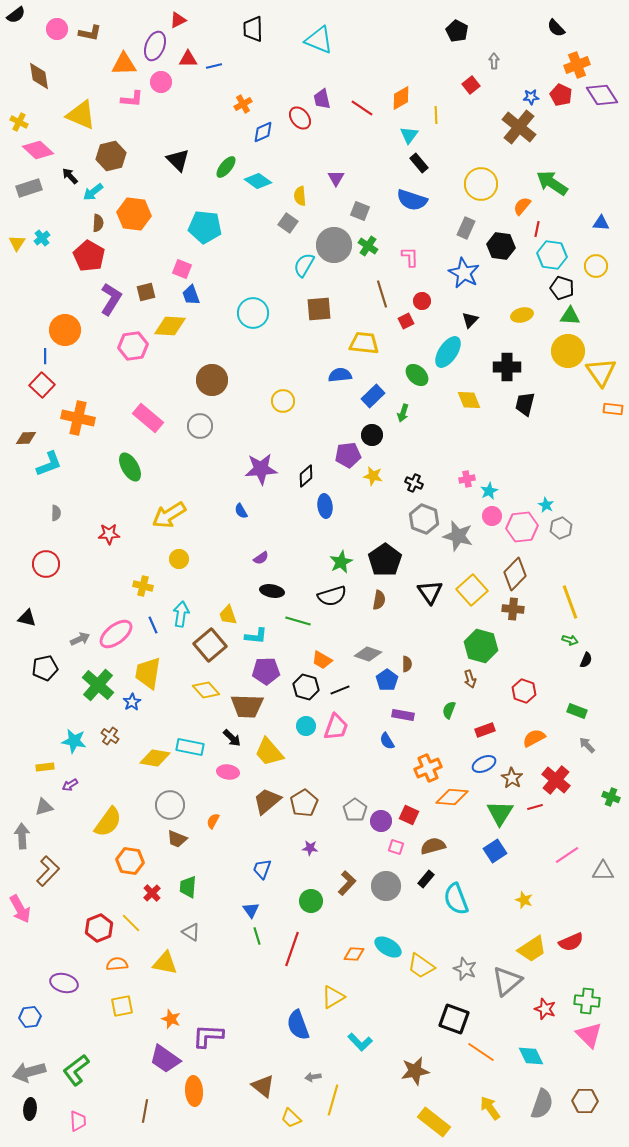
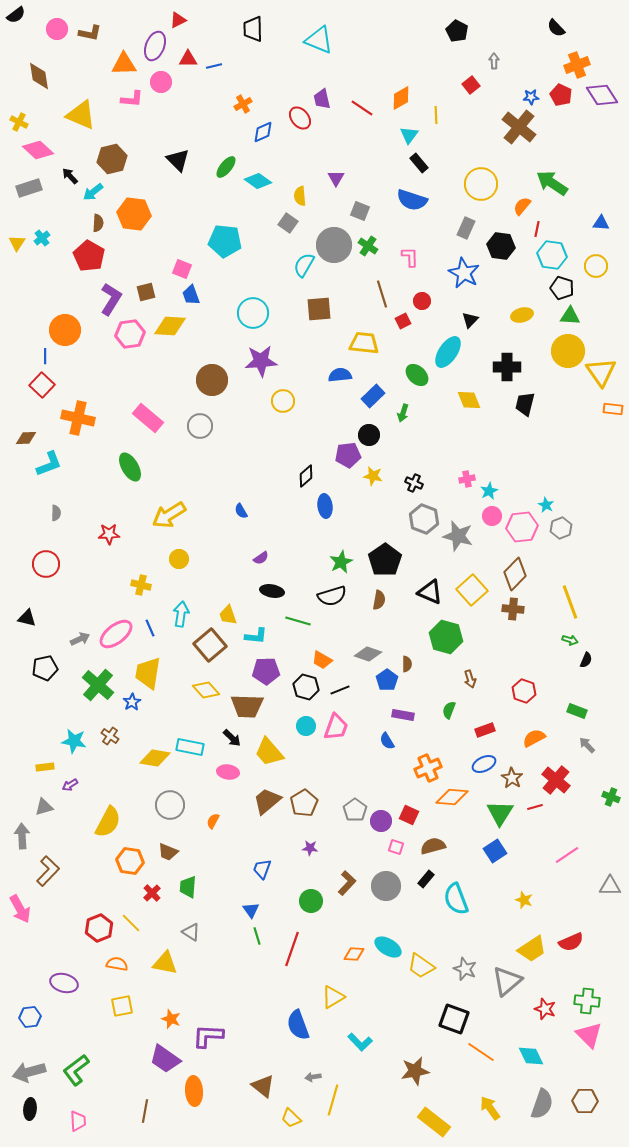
brown hexagon at (111, 156): moved 1 px right, 3 px down
cyan pentagon at (205, 227): moved 20 px right, 14 px down
red square at (406, 321): moved 3 px left
pink hexagon at (133, 346): moved 3 px left, 12 px up
black circle at (372, 435): moved 3 px left
purple star at (261, 469): moved 108 px up
yellow cross at (143, 586): moved 2 px left, 1 px up
black triangle at (430, 592): rotated 32 degrees counterclockwise
blue line at (153, 625): moved 3 px left, 3 px down
green hexagon at (481, 646): moved 35 px left, 9 px up
yellow semicircle at (108, 822): rotated 8 degrees counterclockwise
brown trapezoid at (177, 839): moved 9 px left, 13 px down
gray triangle at (603, 871): moved 7 px right, 15 px down
orange semicircle at (117, 964): rotated 15 degrees clockwise
